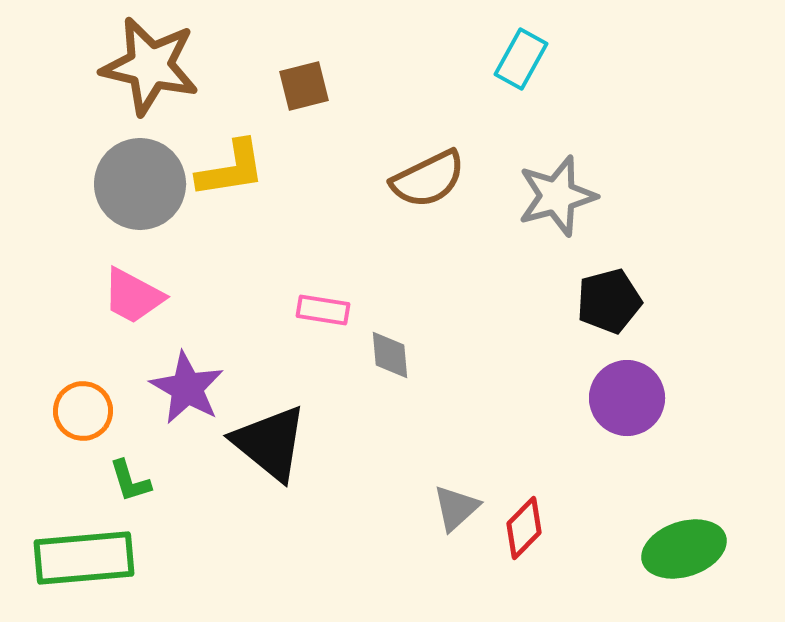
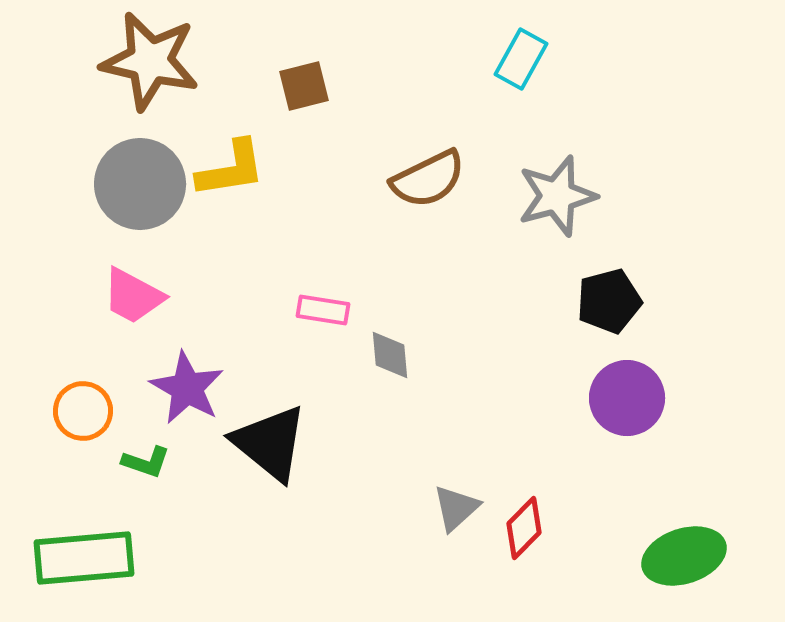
brown star: moved 5 px up
green L-shape: moved 16 px right, 19 px up; rotated 54 degrees counterclockwise
green ellipse: moved 7 px down
